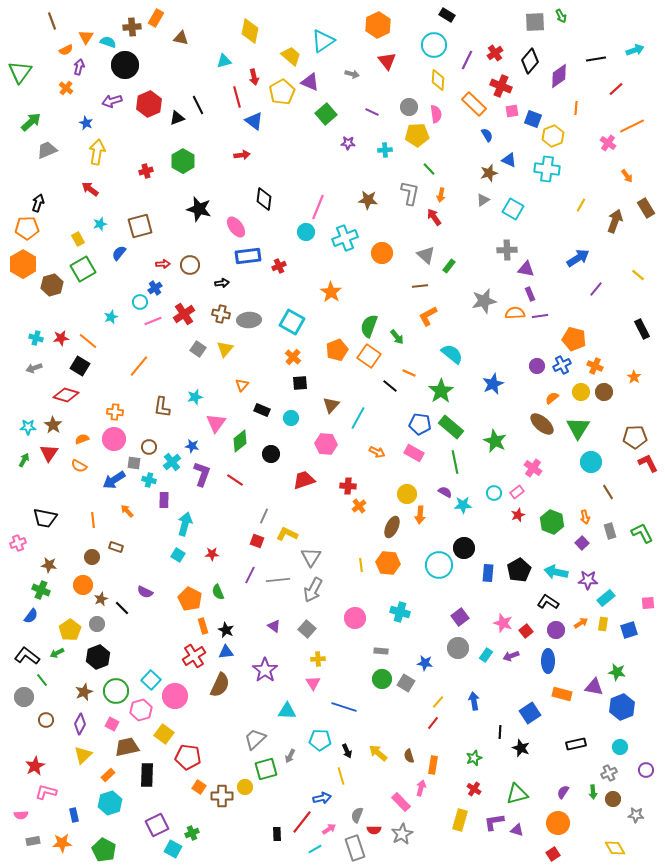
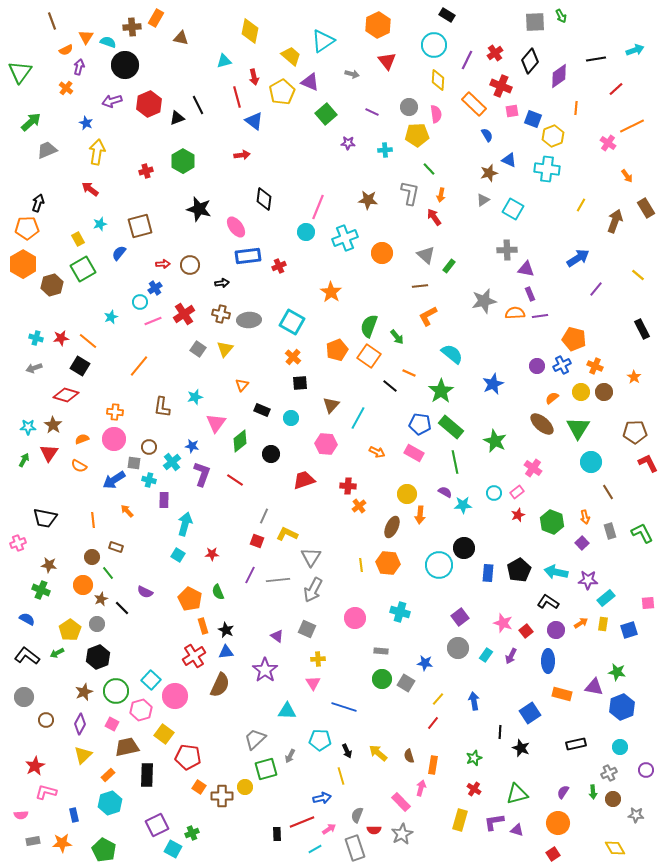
brown pentagon at (635, 437): moved 5 px up
blue semicircle at (31, 616): moved 4 px left, 3 px down; rotated 98 degrees counterclockwise
purple triangle at (274, 626): moved 3 px right, 10 px down
gray square at (307, 629): rotated 18 degrees counterclockwise
purple arrow at (511, 656): rotated 42 degrees counterclockwise
green line at (42, 680): moved 66 px right, 107 px up
yellow line at (438, 702): moved 3 px up
red line at (302, 822): rotated 30 degrees clockwise
